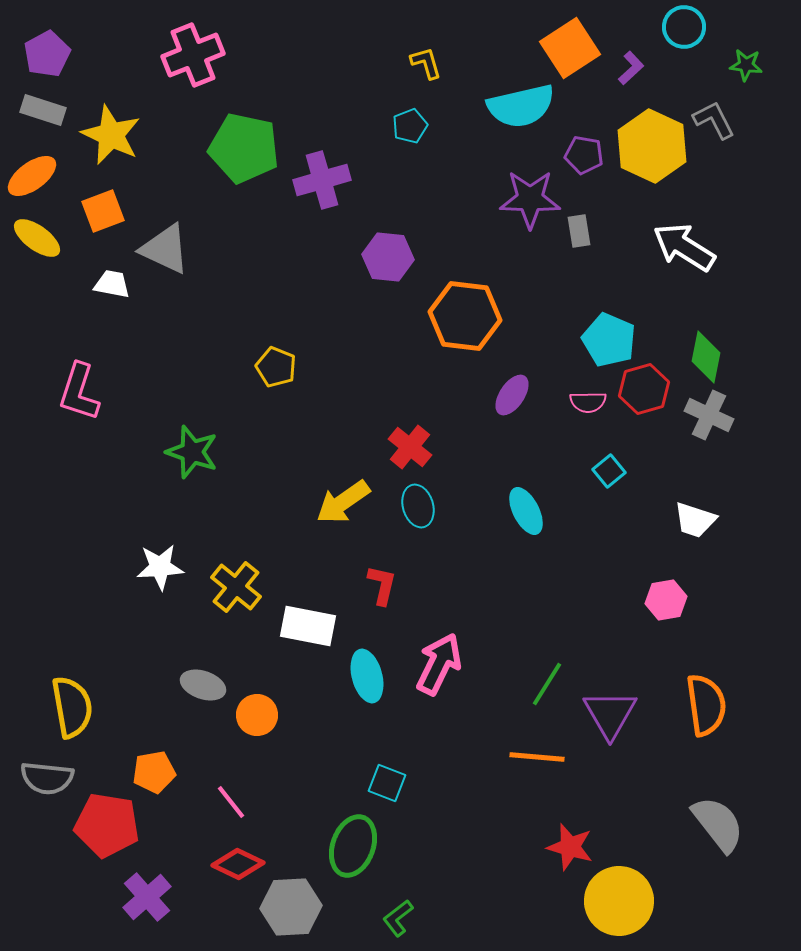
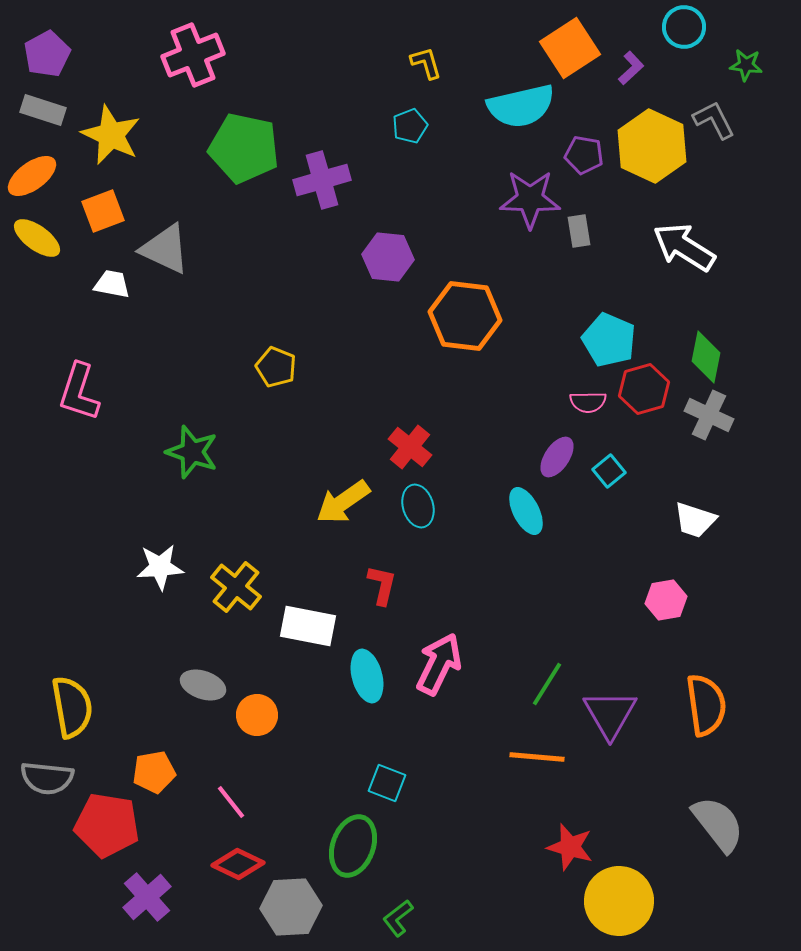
purple ellipse at (512, 395): moved 45 px right, 62 px down
